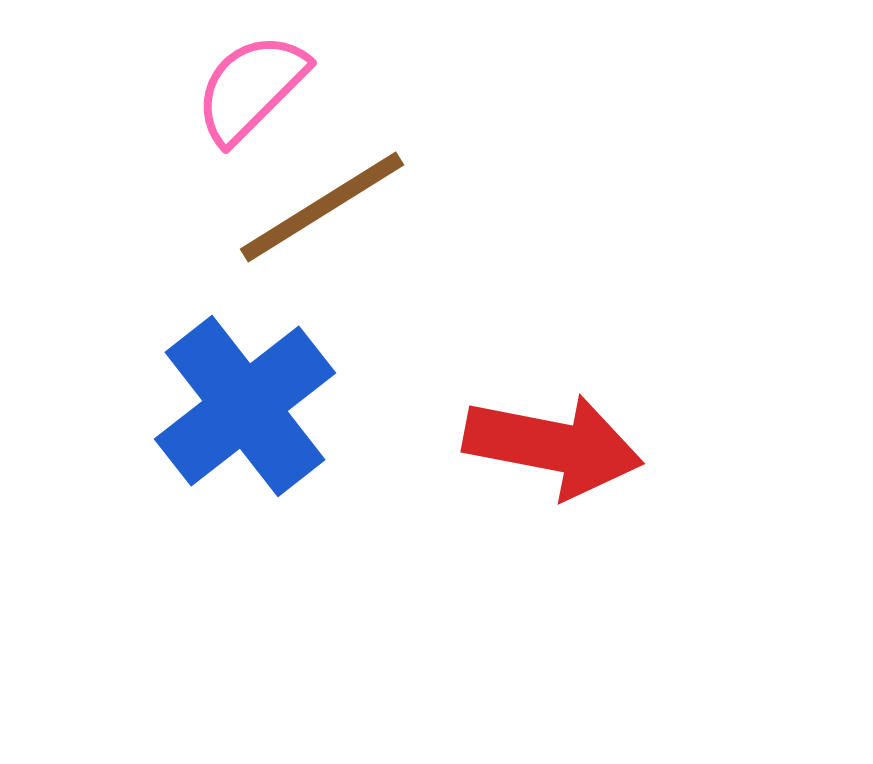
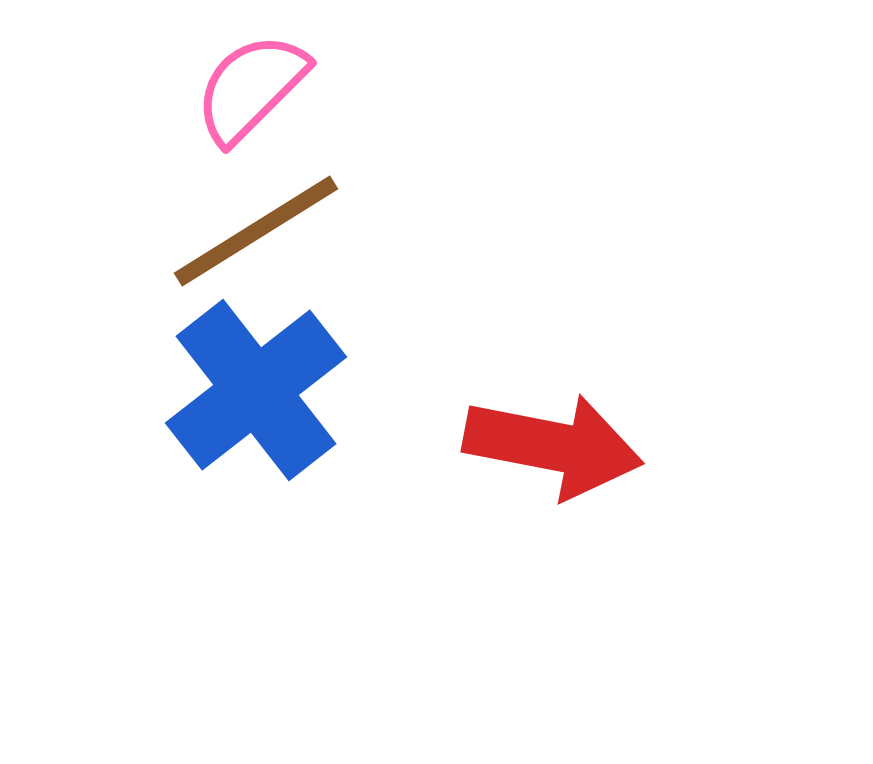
brown line: moved 66 px left, 24 px down
blue cross: moved 11 px right, 16 px up
